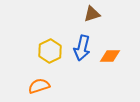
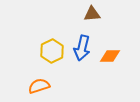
brown triangle: rotated 12 degrees clockwise
yellow hexagon: moved 2 px right
